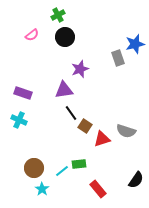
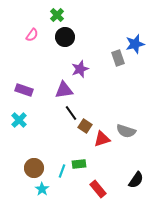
green cross: moved 1 px left; rotated 16 degrees counterclockwise
pink semicircle: rotated 16 degrees counterclockwise
purple rectangle: moved 1 px right, 3 px up
cyan cross: rotated 21 degrees clockwise
cyan line: rotated 32 degrees counterclockwise
